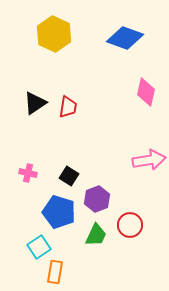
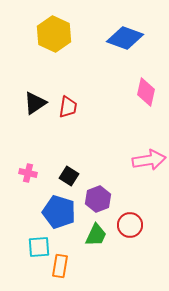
purple hexagon: moved 1 px right
cyan square: rotated 30 degrees clockwise
orange rectangle: moved 5 px right, 6 px up
